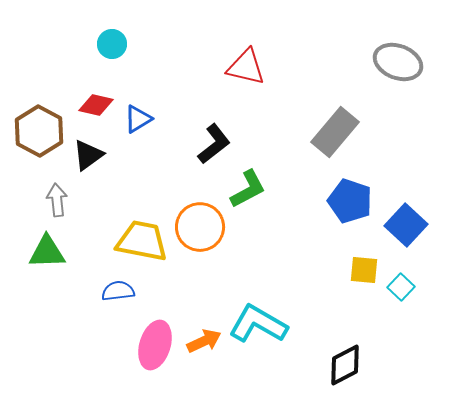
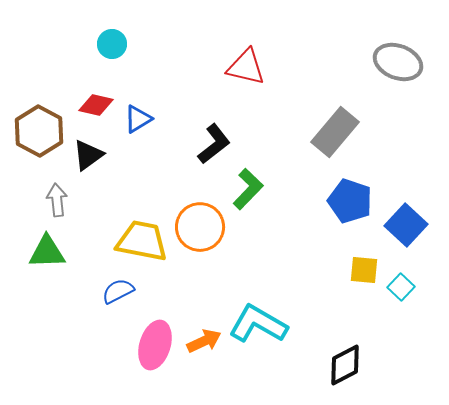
green L-shape: rotated 18 degrees counterclockwise
blue semicircle: rotated 20 degrees counterclockwise
